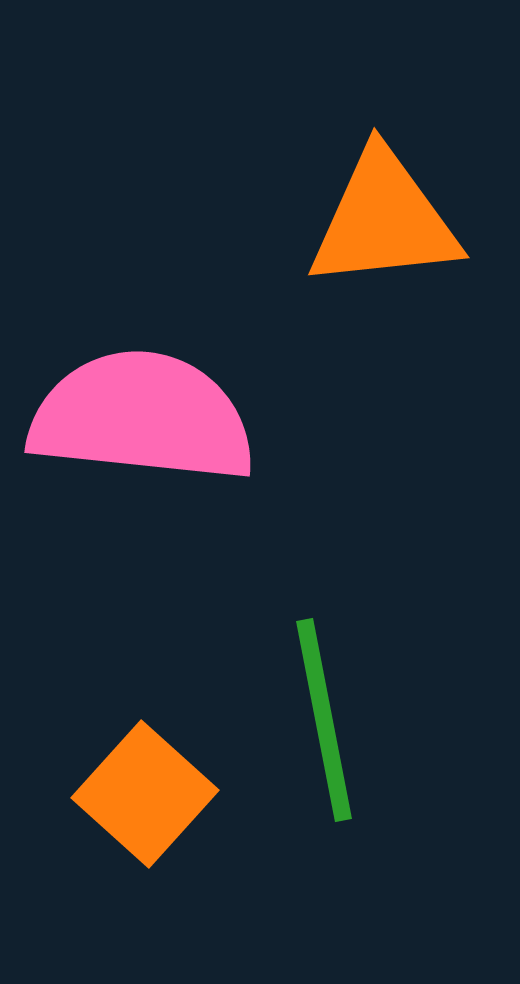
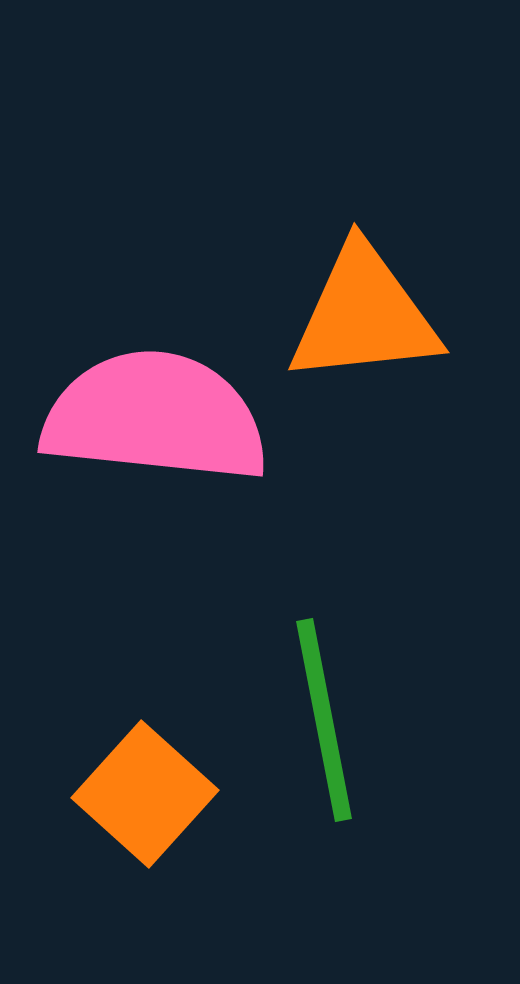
orange triangle: moved 20 px left, 95 px down
pink semicircle: moved 13 px right
